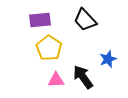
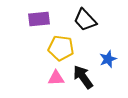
purple rectangle: moved 1 px left, 1 px up
yellow pentagon: moved 12 px right; rotated 25 degrees counterclockwise
pink triangle: moved 2 px up
